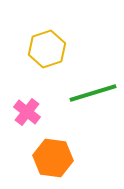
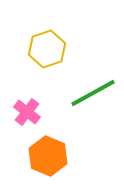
green line: rotated 12 degrees counterclockwise
orange hexagon: moved 5 px left, 2 px up; rotated 15 degrees clockwise
